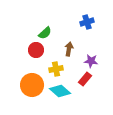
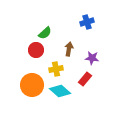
purple star: moved 1 px right, 3 px up
